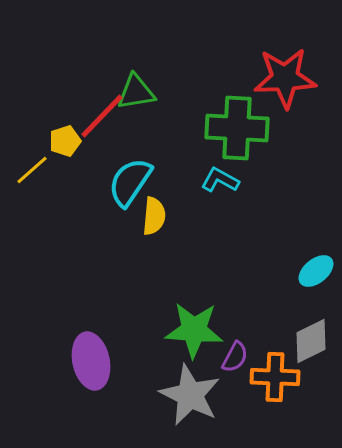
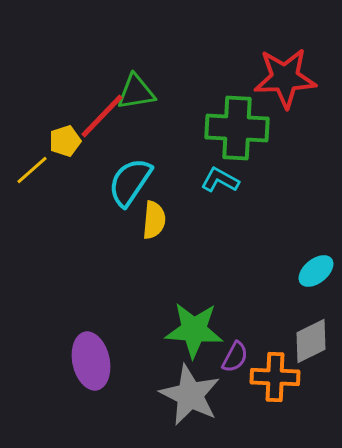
yellow semicircle: moved 4 px down
